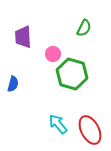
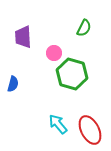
pink circle: moved 1 px right, 1 px up
